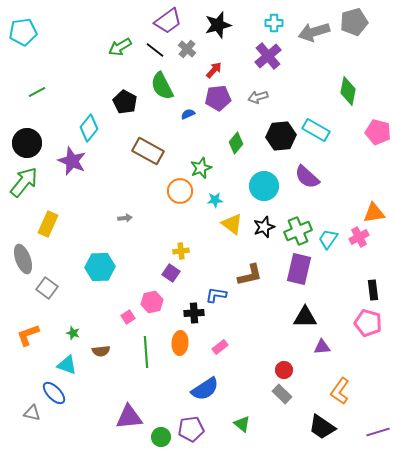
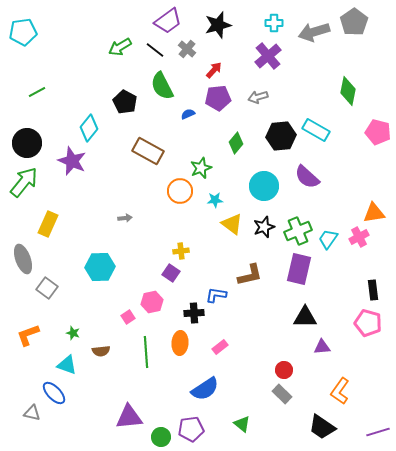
gray pentagon at (354, 22): rotated 20 degrees counterclockwise
